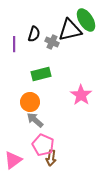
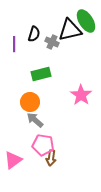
green ellipse: moved 1 px down
pink pentagon: rotated 15 degrees counterclockwise
